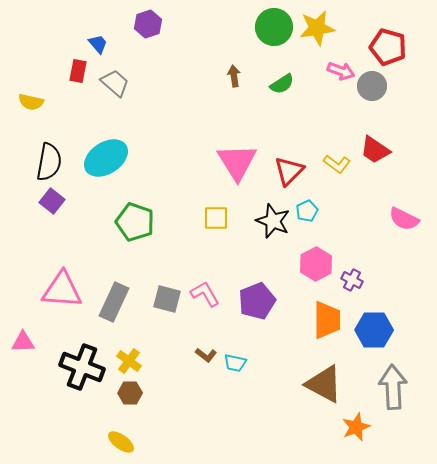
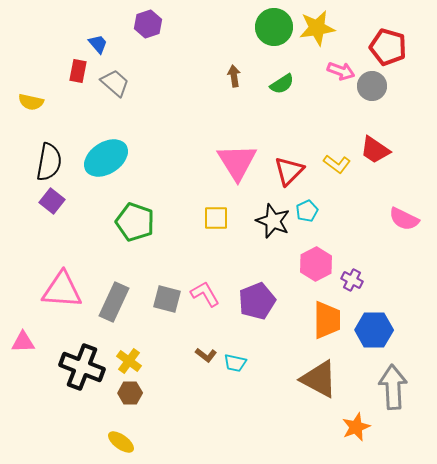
brown triangle at (324, 384): moved 5 px left, 5 px up
